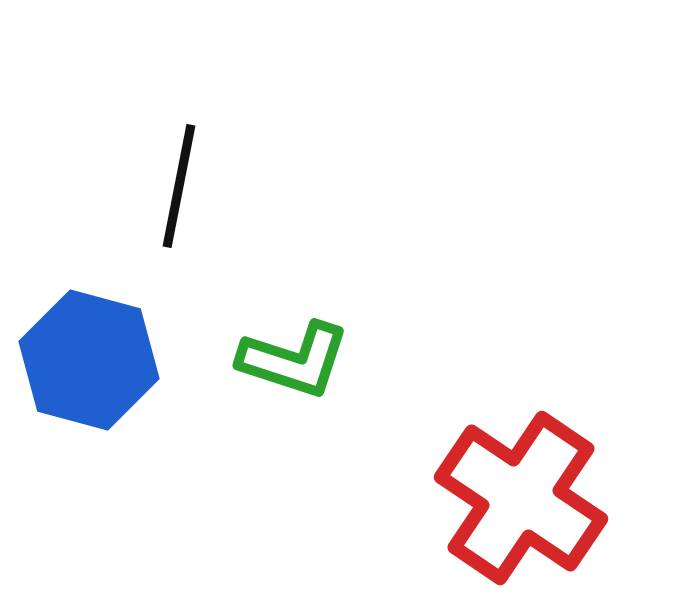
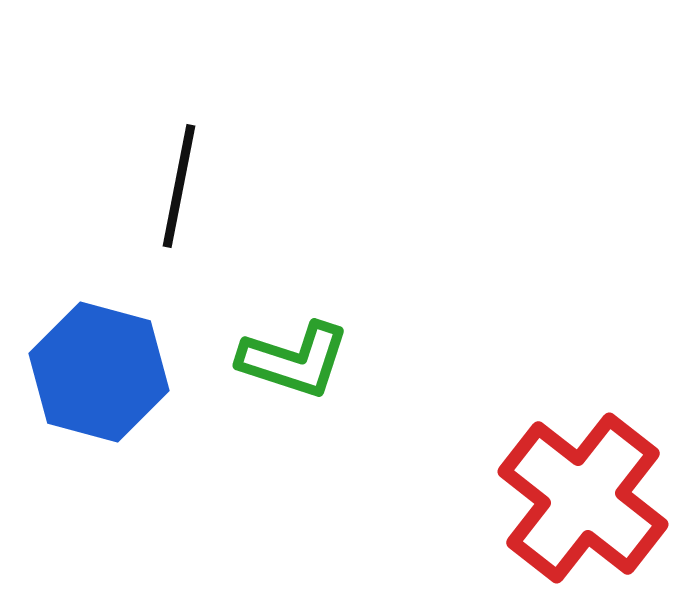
blue hexagon: moved 10 px right, 12 px down
red cross: moved 62 px right; rotated 4 degrees clockwise
